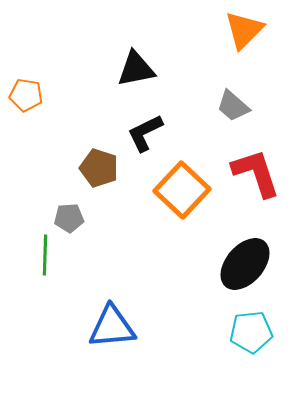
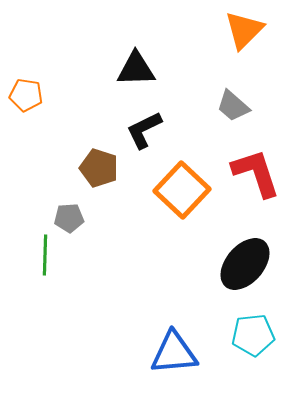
black triangle: rotated 9 degrees clockwise
black L-shape: moved 1 px left, 3 px up
blue triangle: moved 62 px right, 26 px down
cyan pentagon: moved 2 px right, 3 px down
